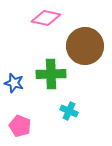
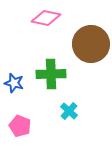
brown circle: moved 6 px right, 2 px up
cyan cross: rotated 18 degrees clockwise
